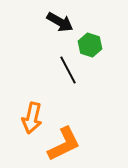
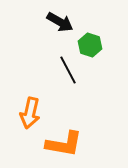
orange arrow: moved 2 px left, 5 px up
orange L-shape: rotated 36 degrees clockwise
